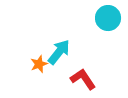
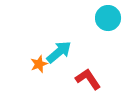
cyan arrow: rotated 12 degrees clockwise
red L-shape: moved 5 px right
